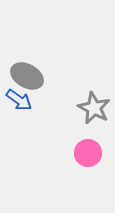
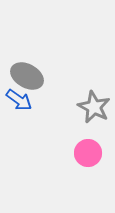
gray star: moved 1 px up
